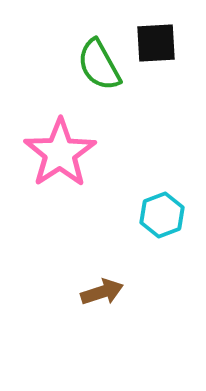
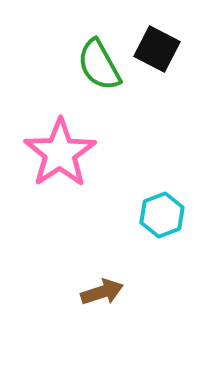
black square: moved 1 px right, 6 px down; rotated 30 degrees clockwise
